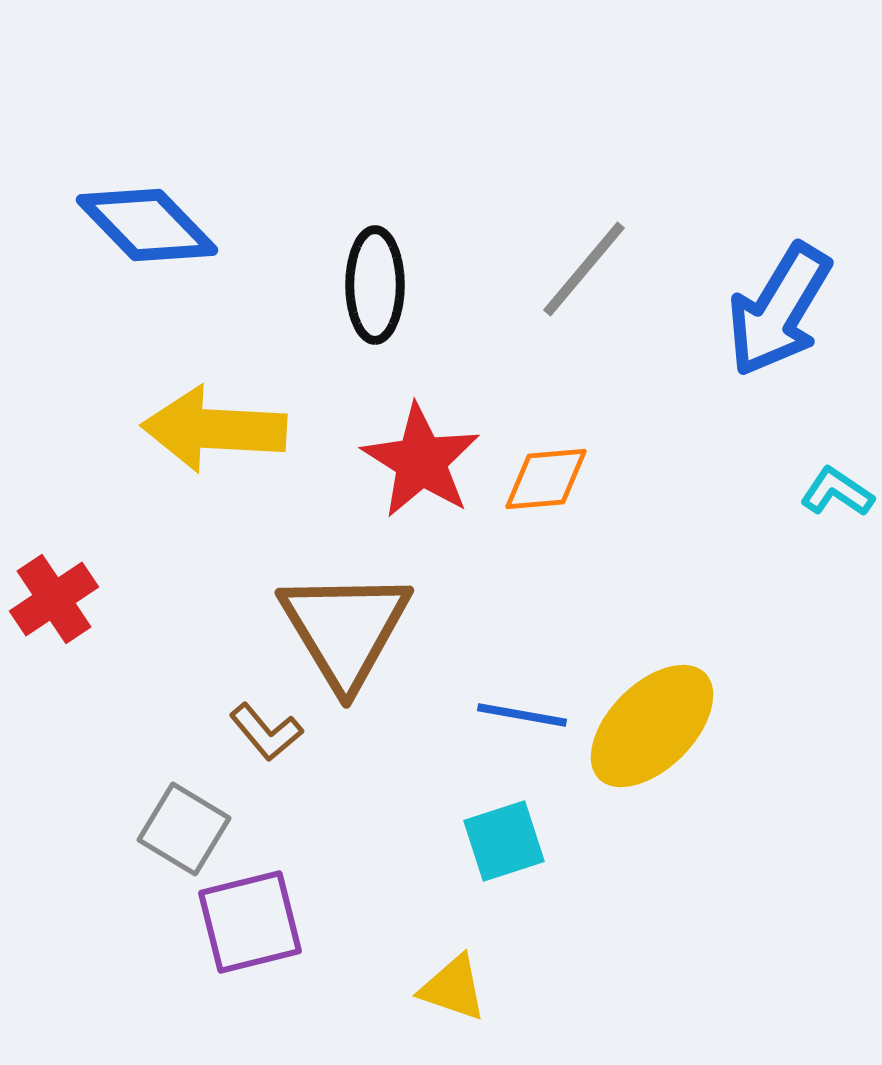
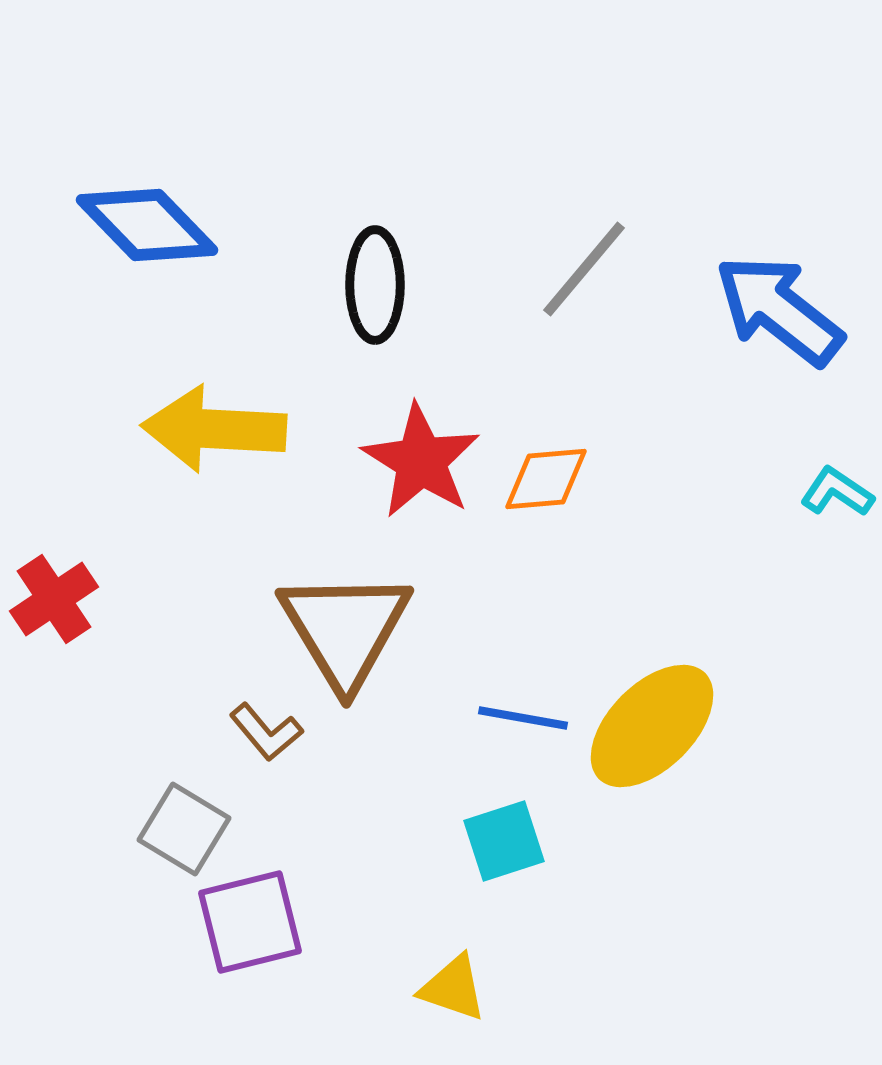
blue arrow: rotated 97 degrees clockwise
blue line: moved 1 px right, 3 px down
